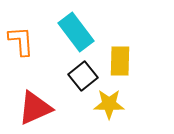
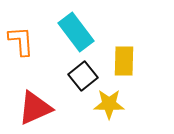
yellow rectangle: moved 4 px right
